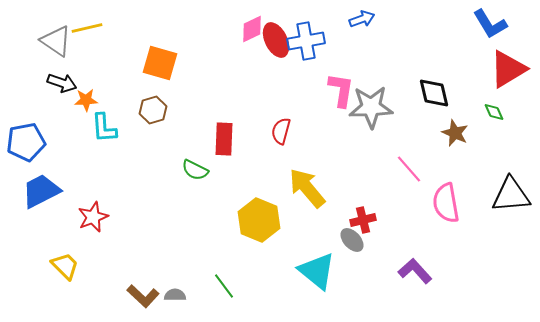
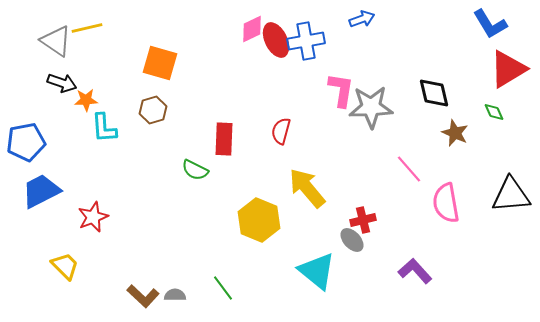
green line: moved 1 px left, 2 px down
